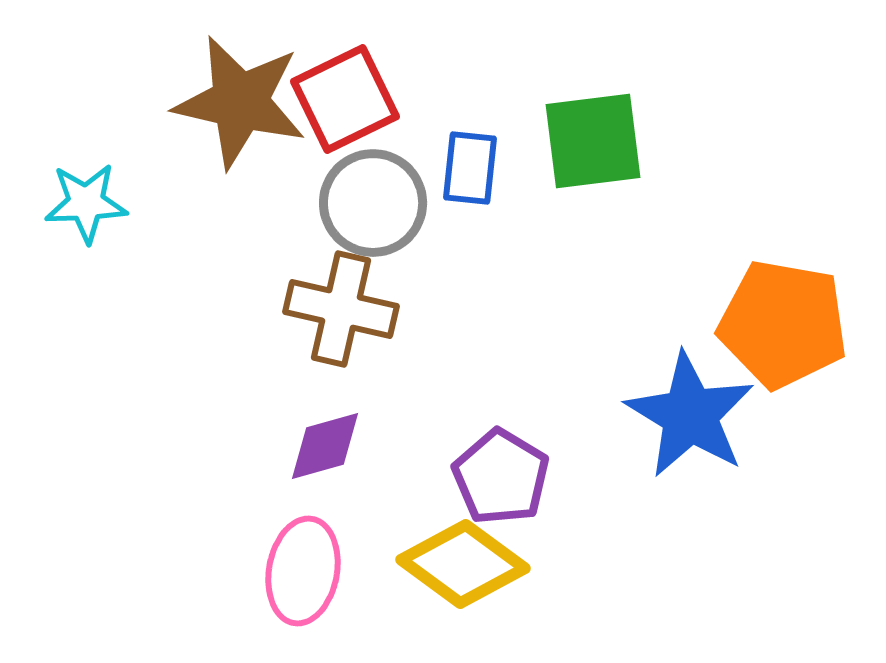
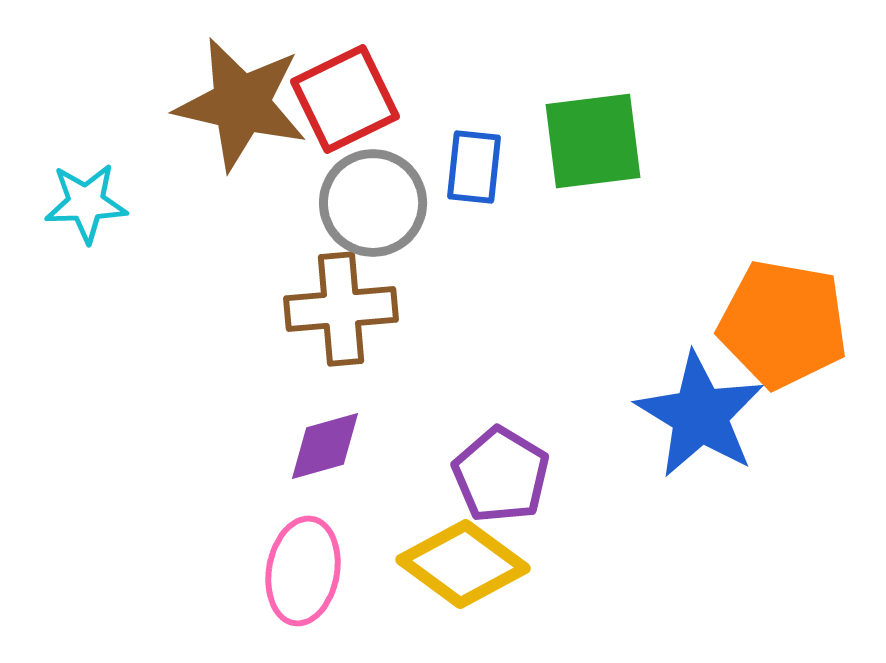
brown star: moved 1 px right, 2 px down
blue rectangle: moved 4 px right, 1 px up
brown cross: rotated 18 degrees counterclockwise
blue star: moved 10 px right
purple pentagon: moved 2 px up
